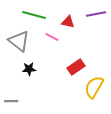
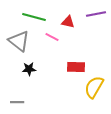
green line: moved 2 px down
red rectangle: rotated 36 degrees clockwise
gray line: moved 6 px right, 1 px down
